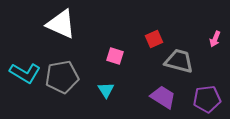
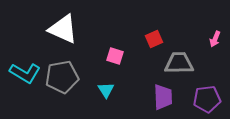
white triangle: moved 2 px right, 5 px down
gray trapezoid: moved 2 px down; rotated 16 degrees counterclockwise
purple trapezoid: rotated 56 degrees clockwise
